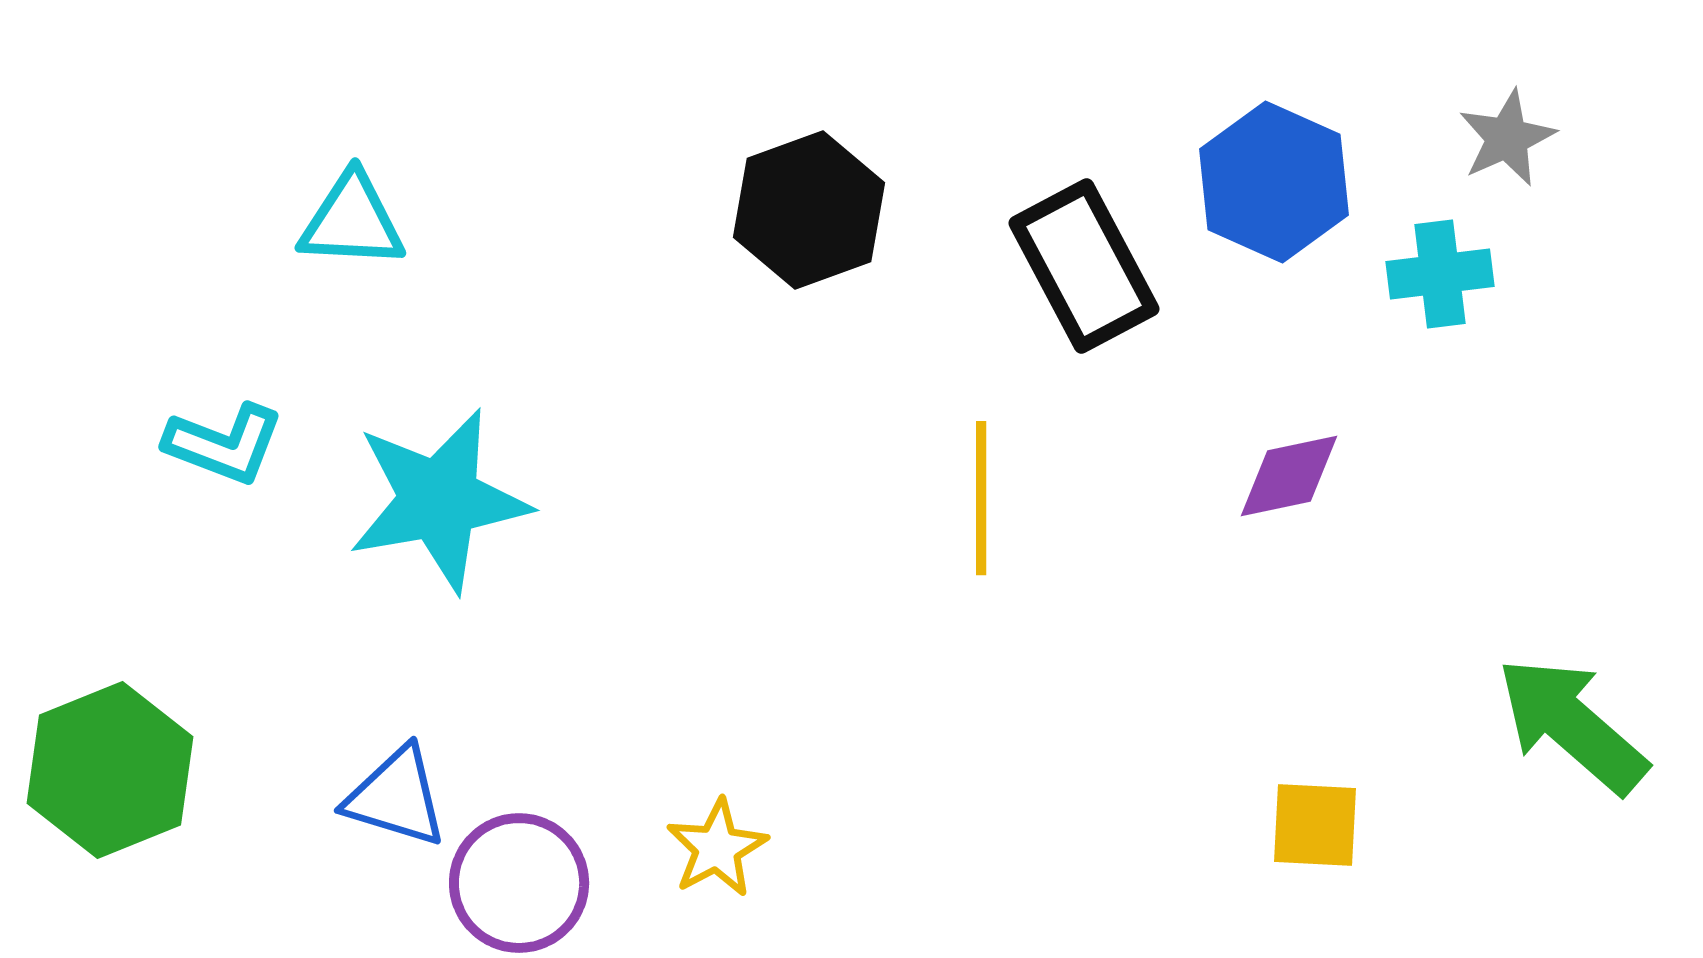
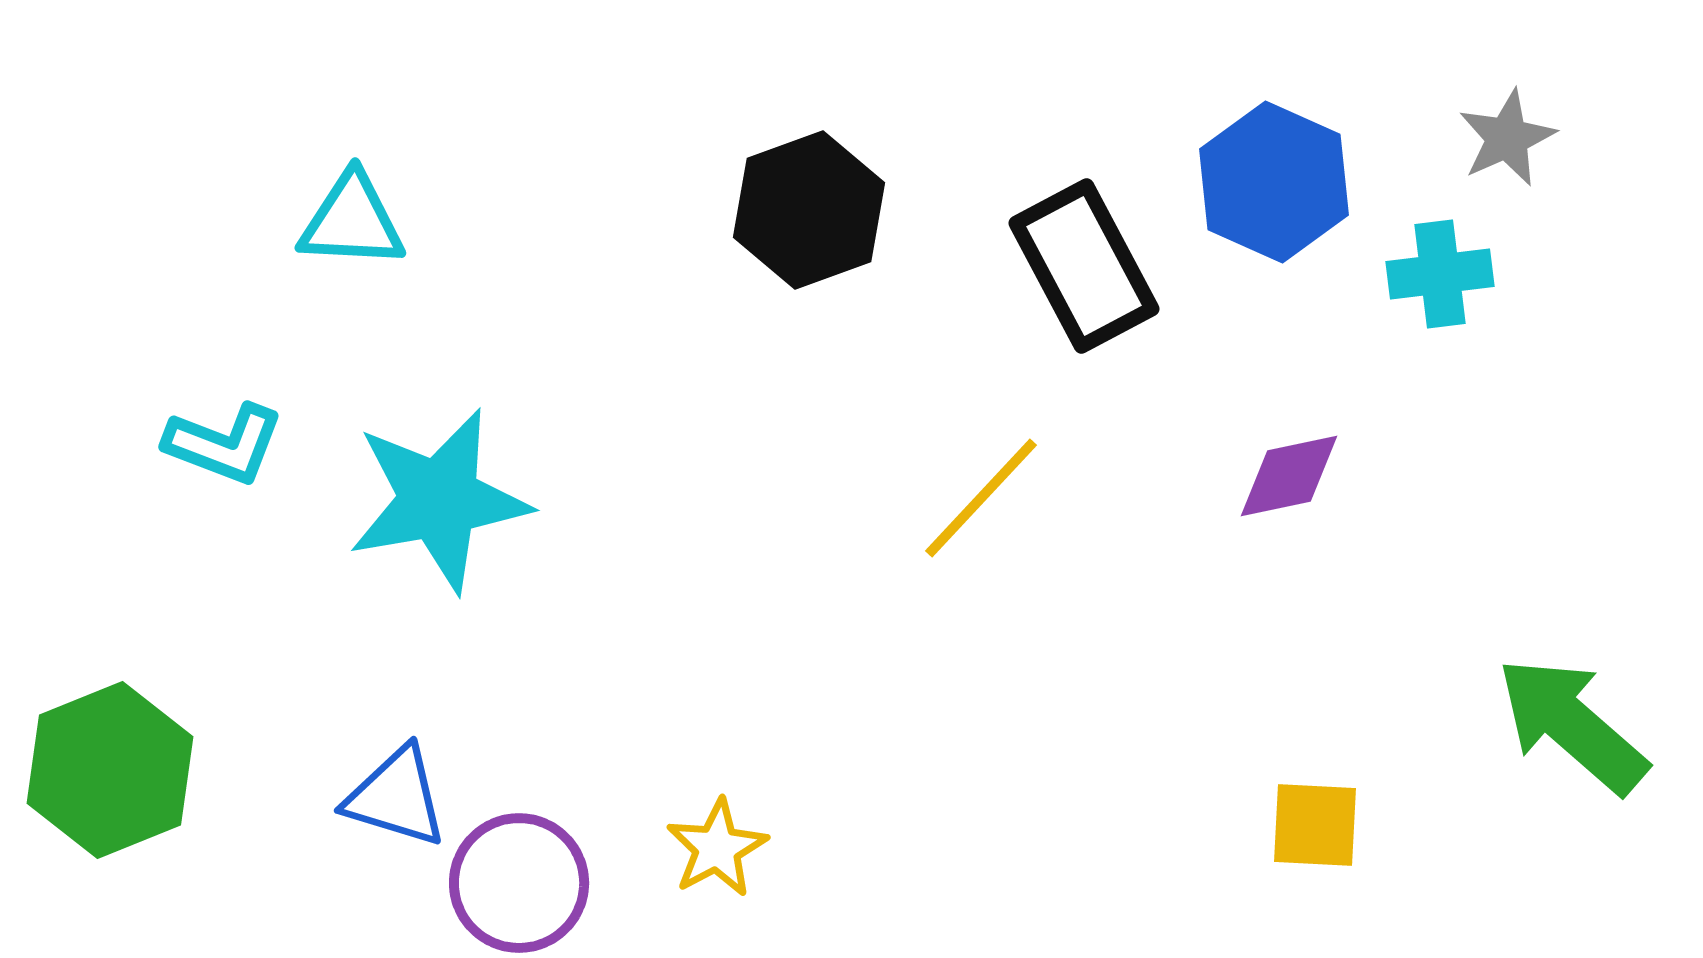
yellow line: rotated 43 degrees clockwise
